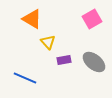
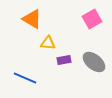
yellow triangle: moved 1 px down; rotated 42 degrees counterclockwise
